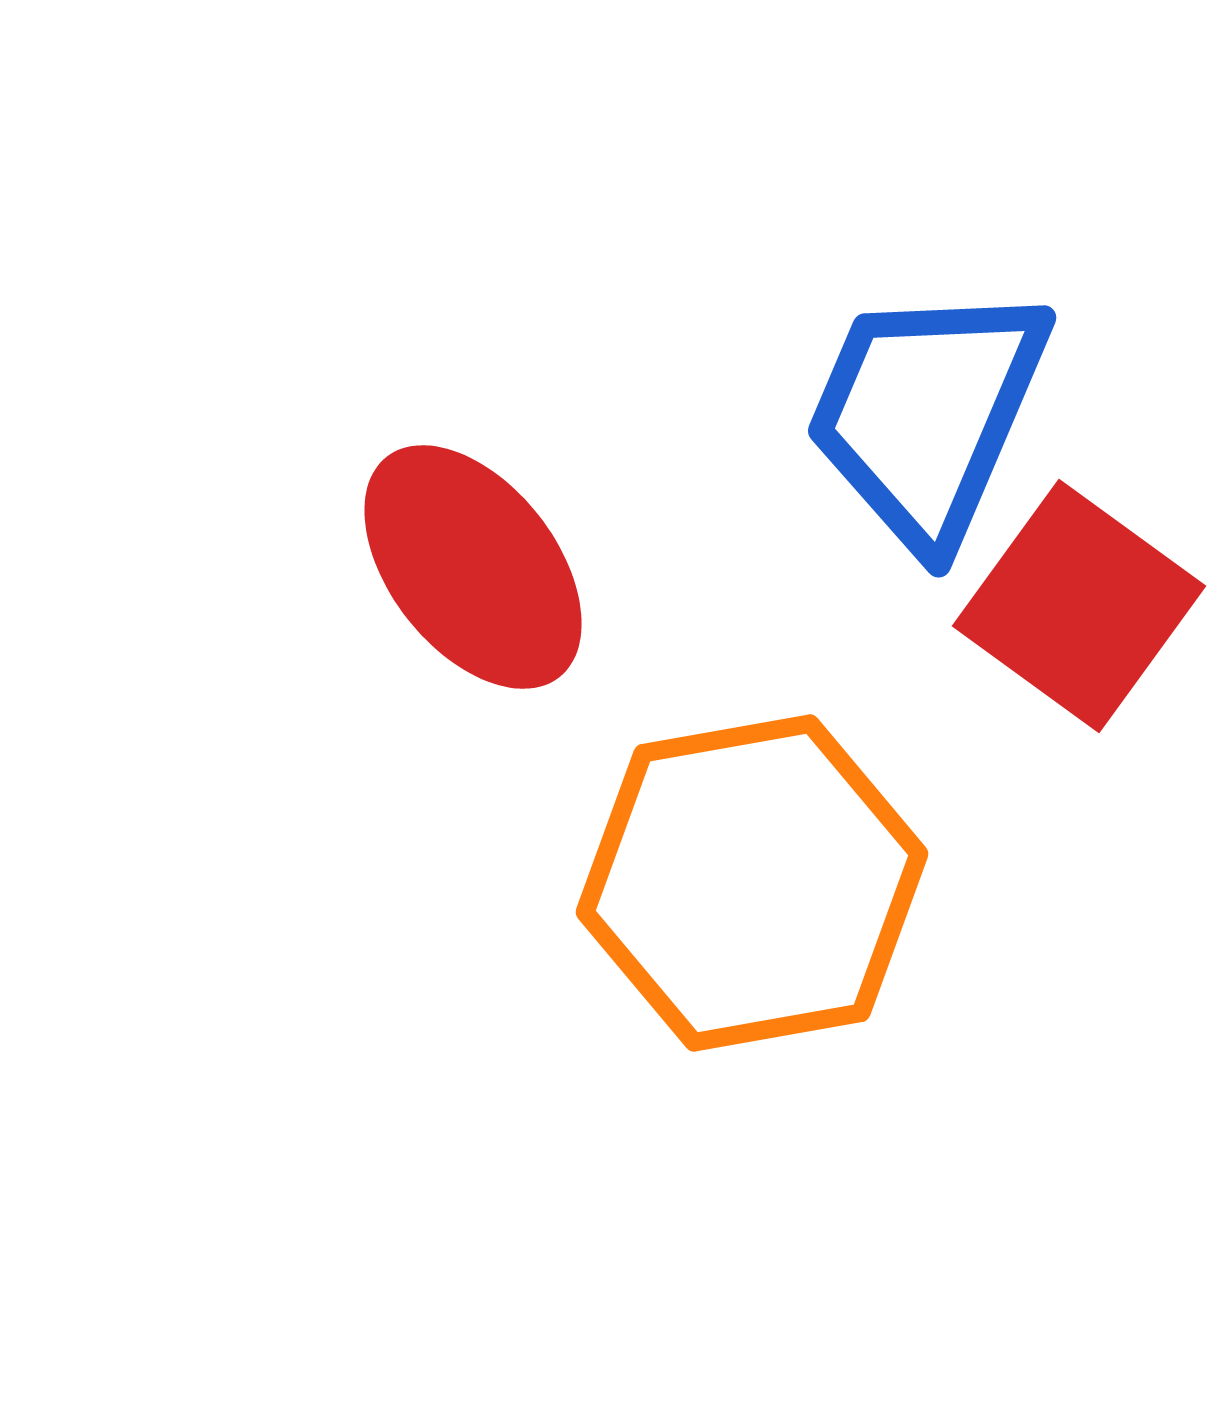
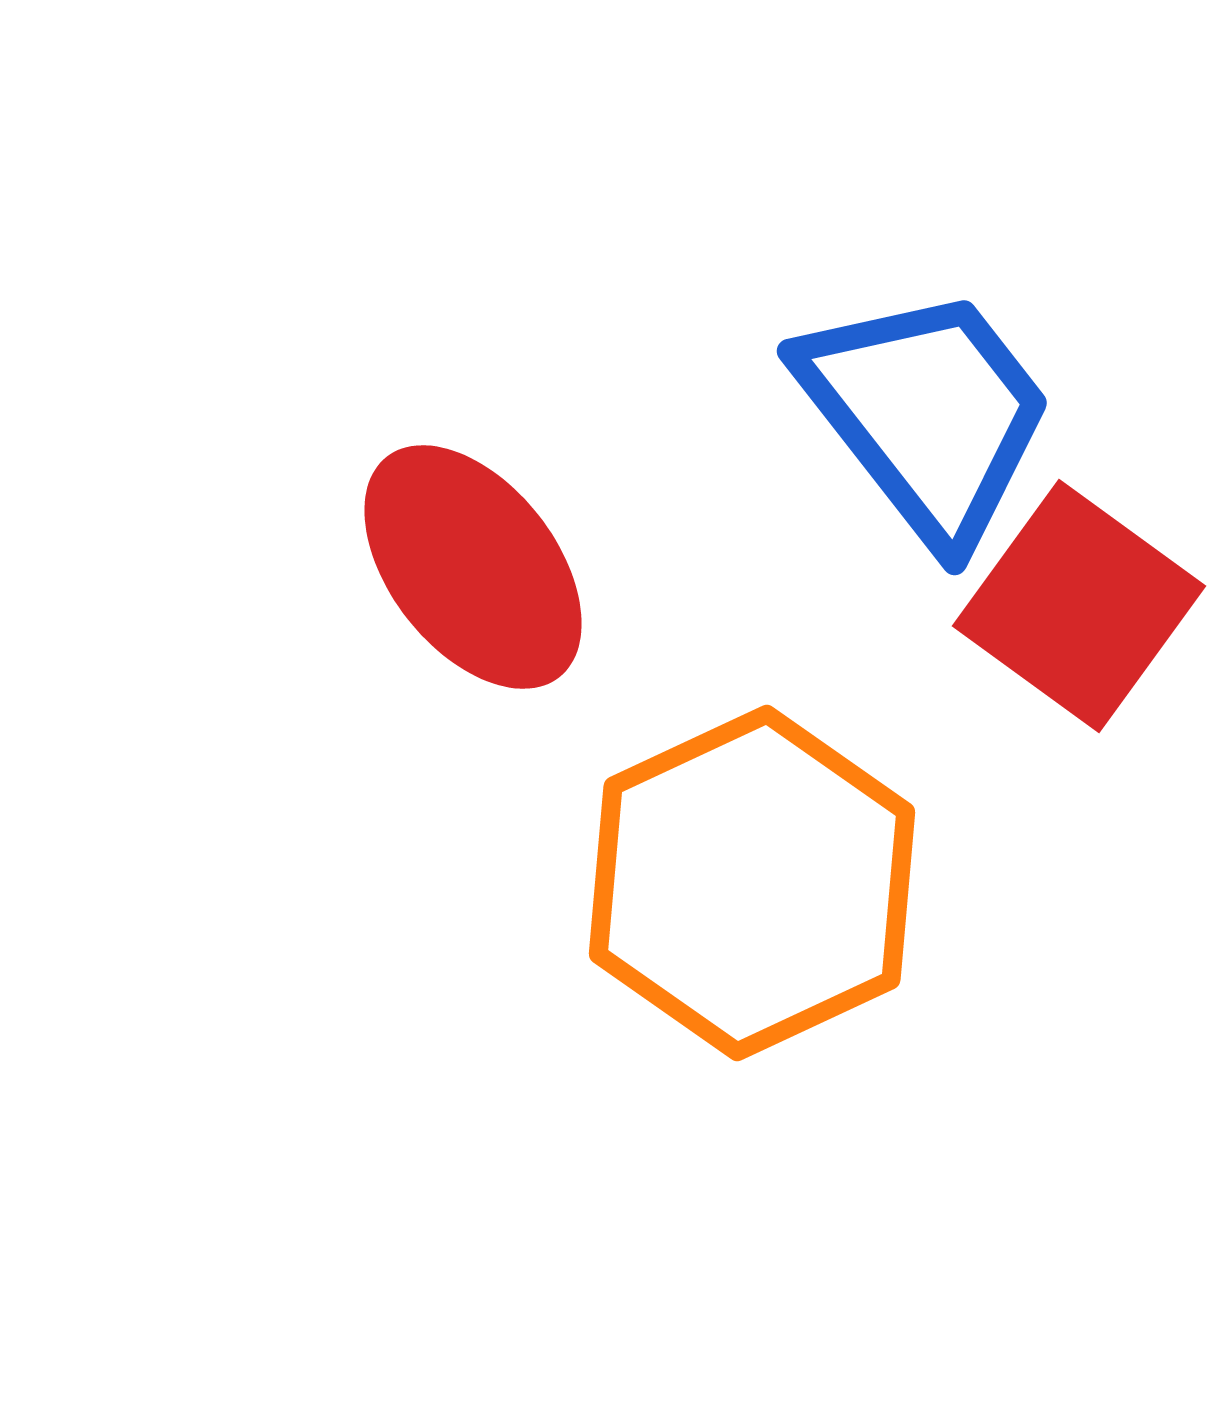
blue trapezoid: rotated 119 degrees clockwise
orange hexagon: rotated 15 degrees counterclockwise
